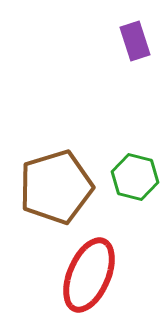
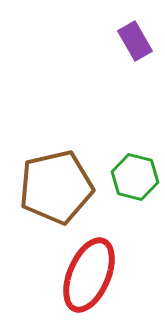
purple rectangle: rotated 12 degrees counterclockwise
brown pentagon: rotated 4 degrees clockwise
